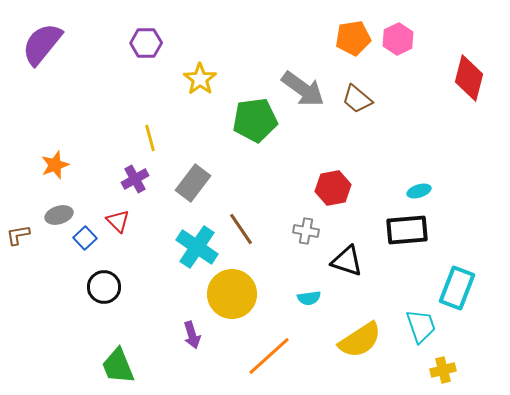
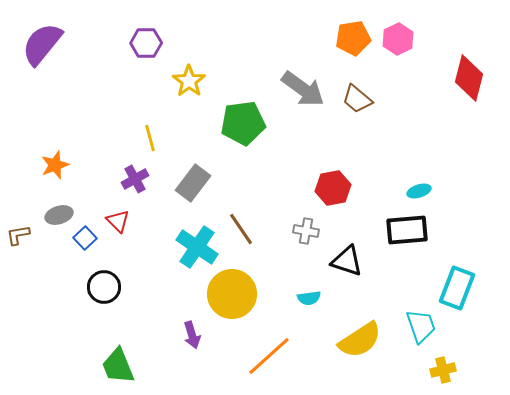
yellow star: moved 11 px left, 2 px down
green pentagon: moved 12 px left, 3 px down
